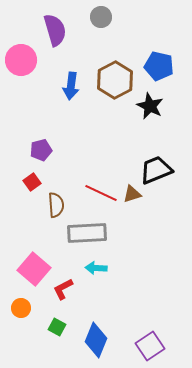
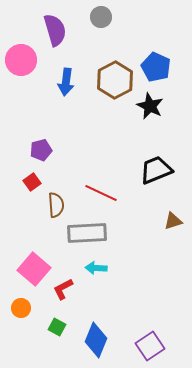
blue pentagon: moved 3 px left, 1 px down; rotated 12 degrees clockwise
blue arrow: moved 5 px left, 4 px up
brown triangle: moved 41 px right, 27 px down
